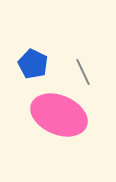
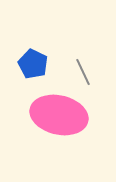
pink ellipse: rotated 10 degrees counterclockwise
